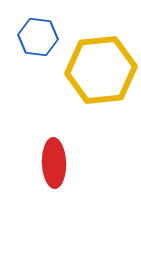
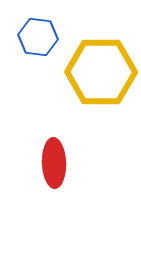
yellow hexagon: moved 2 px down; rotated 6 degrees clockwise
